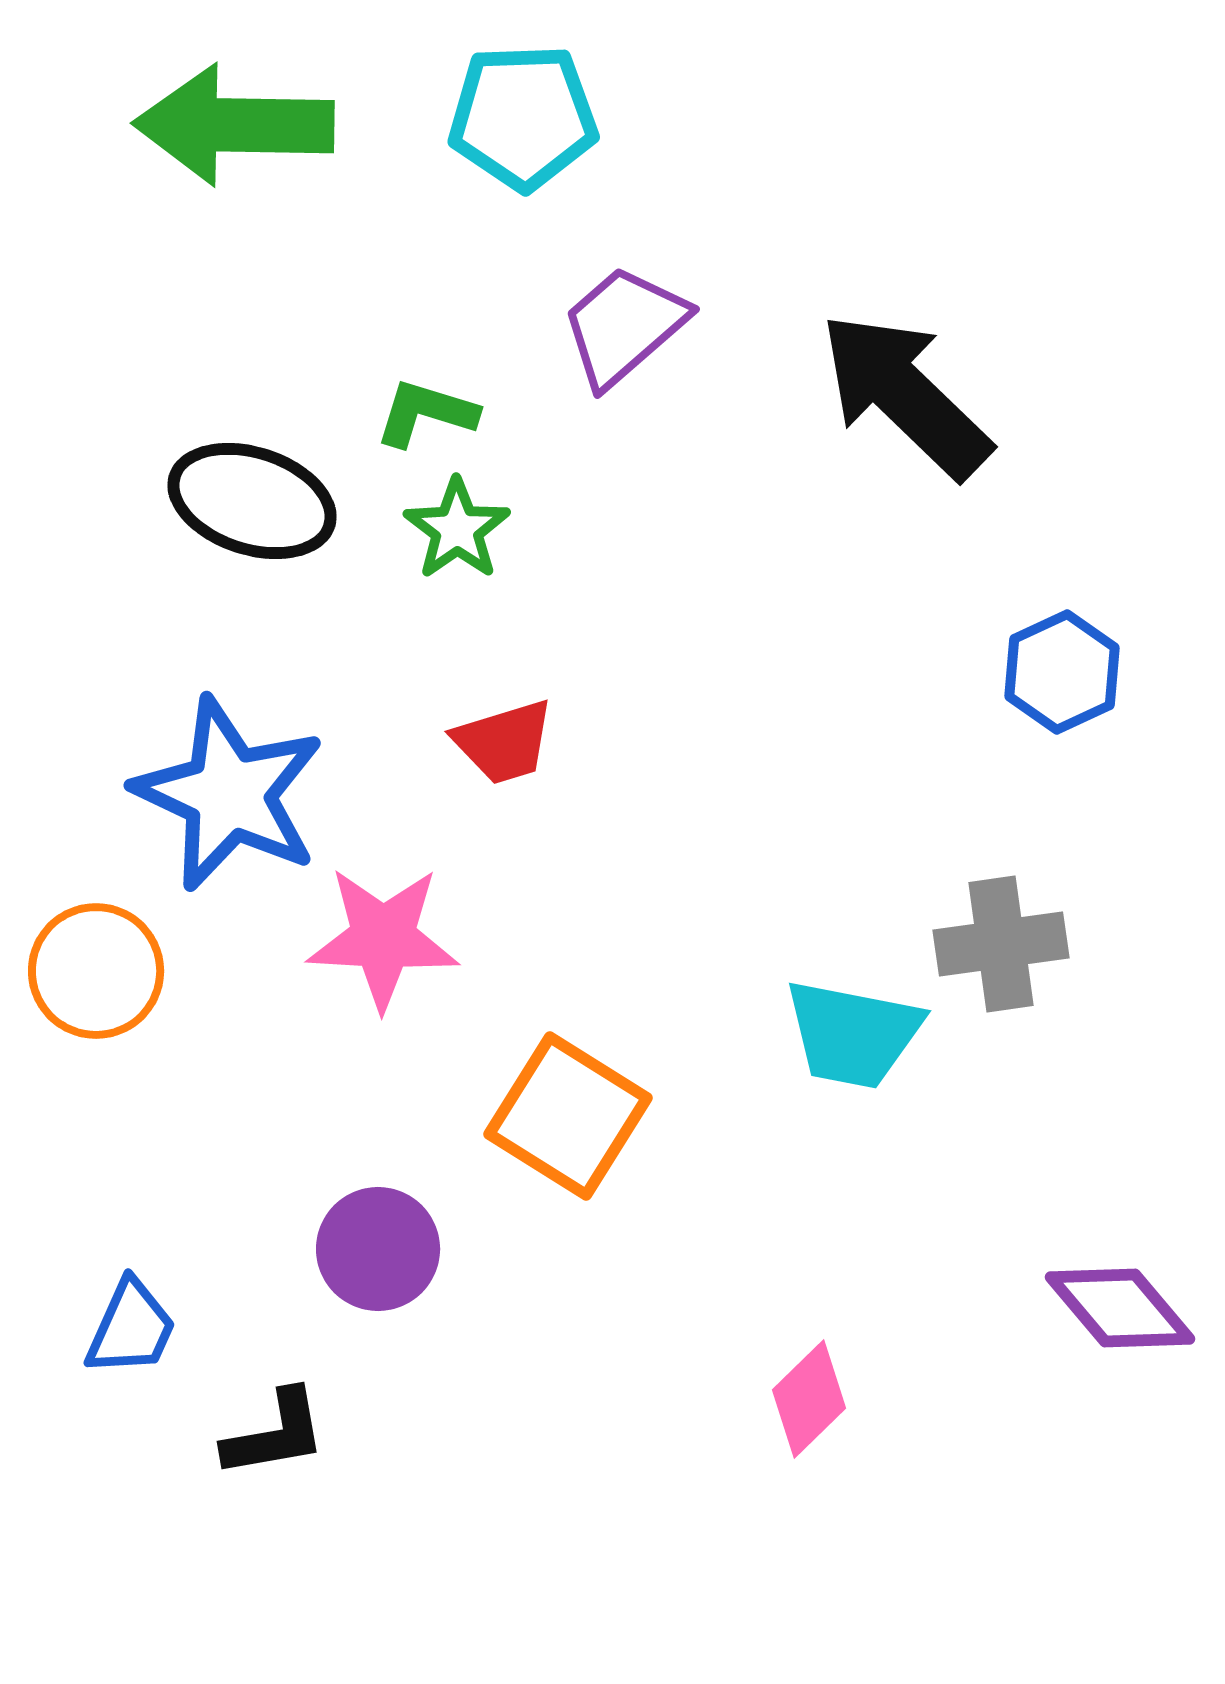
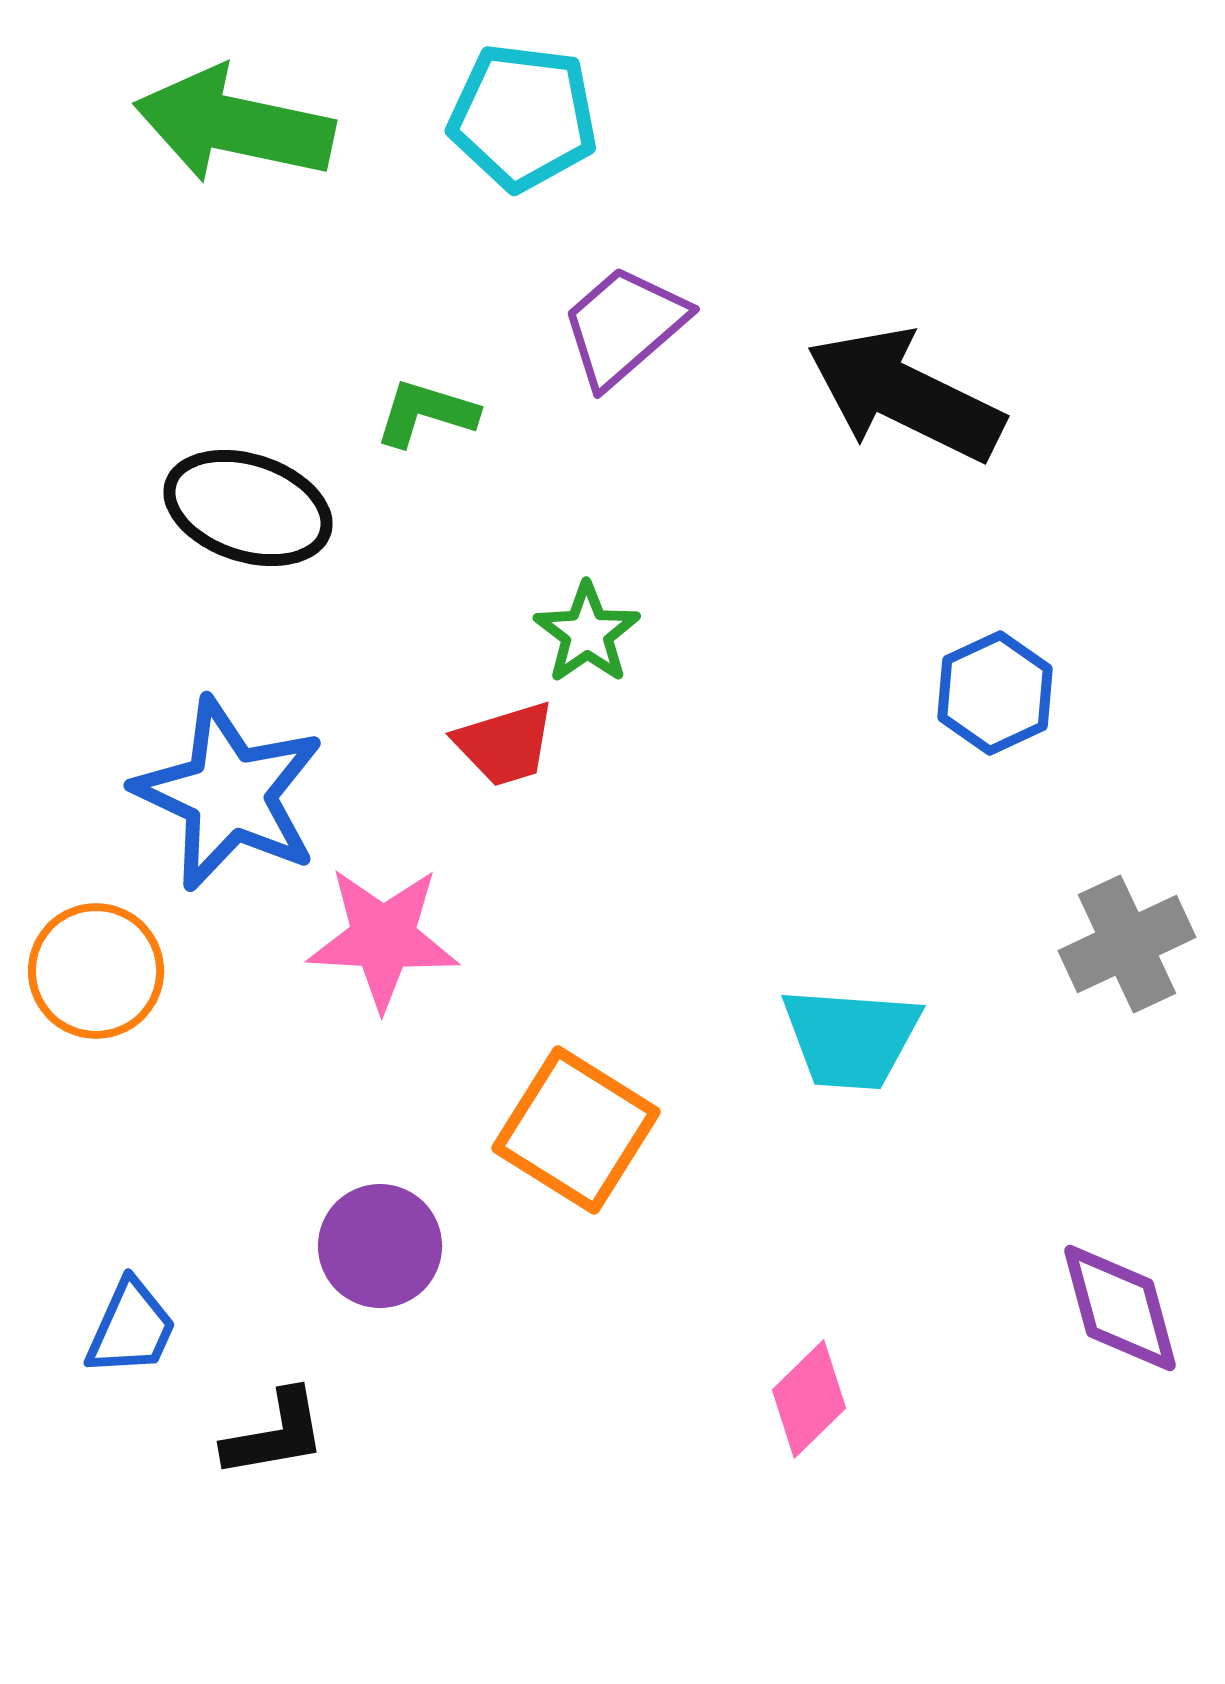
cyan pentagon: rotated 9 degrees clockwise
green arrow: rotated 11 degrees clockwise
black arrow: rotated 18 degrees counterclockwise
black ellipse: moved 4 px left, 7 px down
green star: moved 130 px right, 104 px down
blue hexagon: moved 67 px left, 21 px down
red trapezoid: moved 1 px right, 2 px down
gray cross: moved 126 px right; rotated 17 degrees counterclockwise
cyan trapezoid: moved 2 px left, 4 px down; rotated 7 degrees counterclockwise
orange square: moved 8 px right, 14 px down
purple circle: moved 2 px right, 3 px up
purple diamond: rotated 25 degrees clockwise
